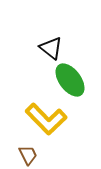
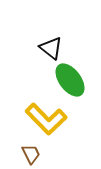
brown trapezoid: moved 3 px right, 1 px up
